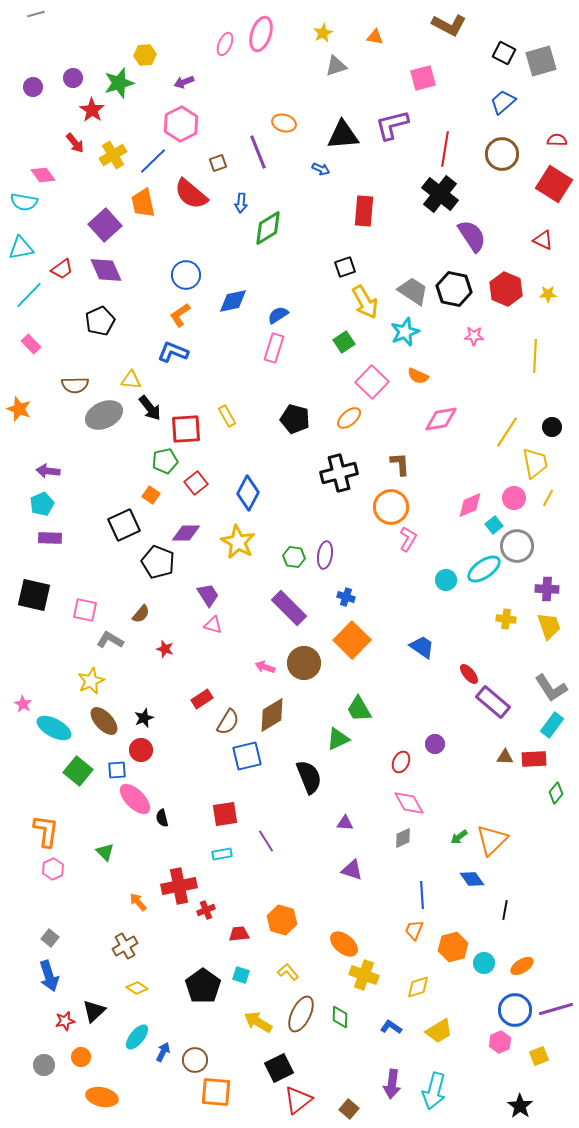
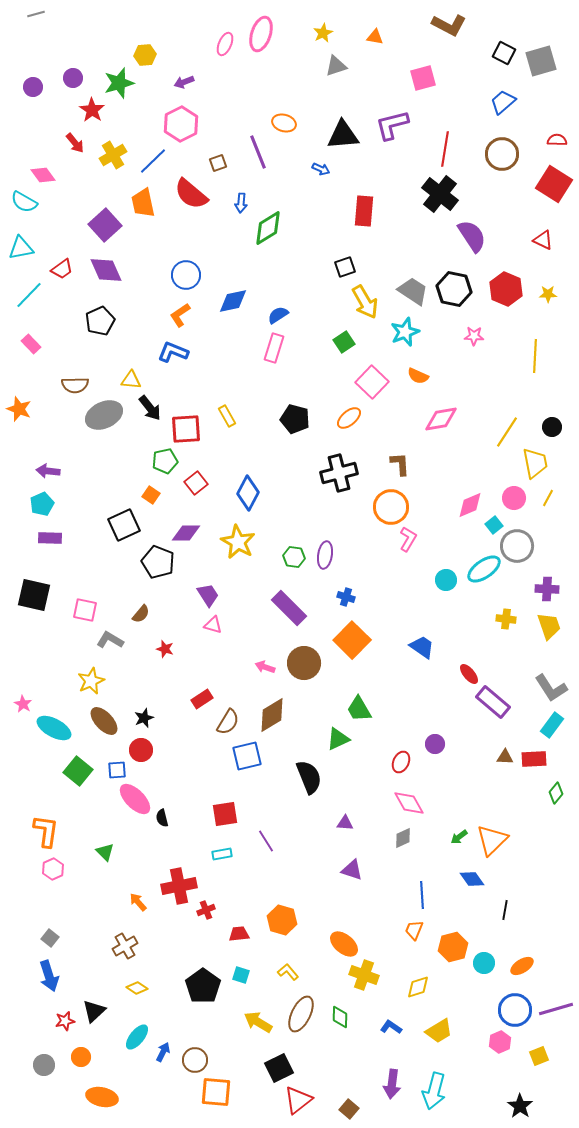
cyan semicircle at (24, 202): rotated 20 degrees clockwise
